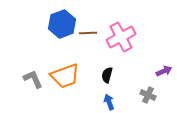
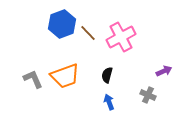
brown line: rotated 48 degrees clockwise
